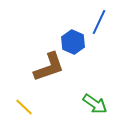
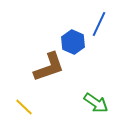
blue line: moved 2 px down
green arrow: moved 1 px right, 1 px up
